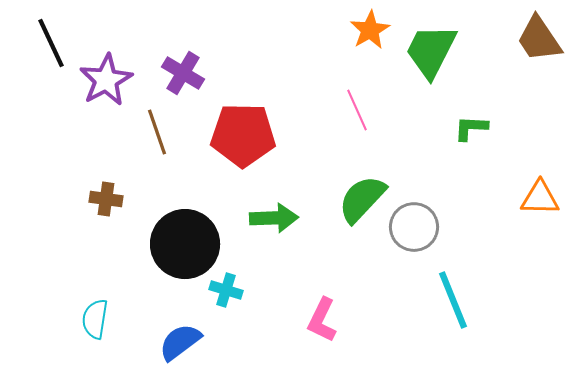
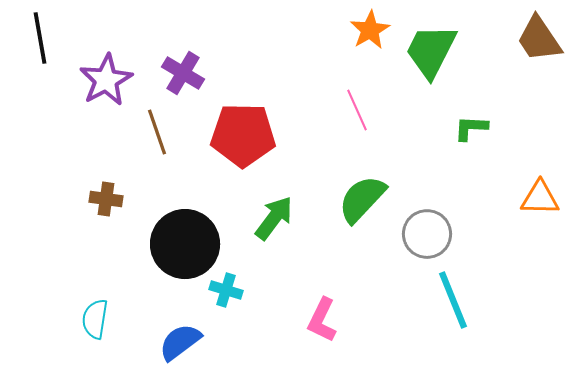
black line: moved 11 px left, 5 px up; rotated 15 degrees clockwise
green arrow: rotated 51 degrees counterclockwise
gray circle: moved 13 px right, 7 px down
